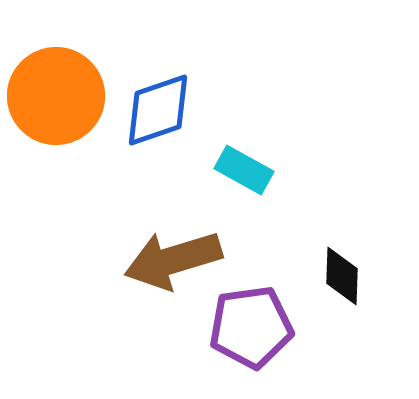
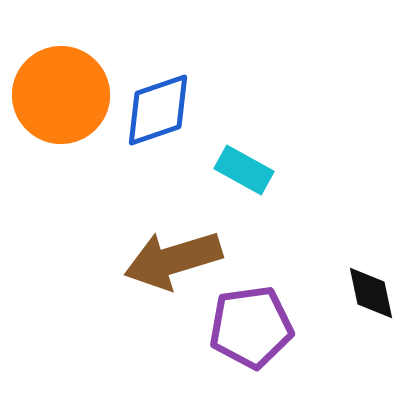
orange circle: moved 5 px right, 1 px up
black diamond: moved 29 px right, 17 px down; rotated 14 degrees counterclockwise
